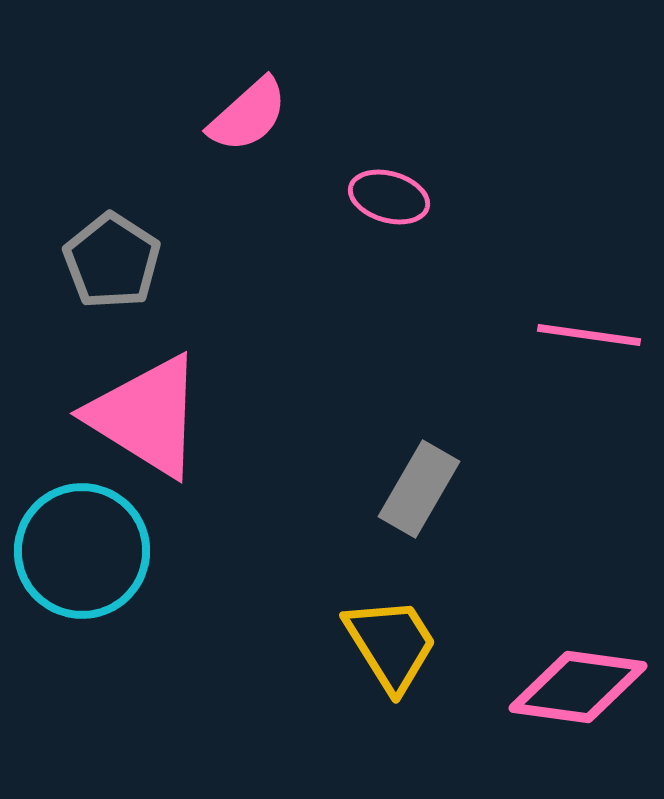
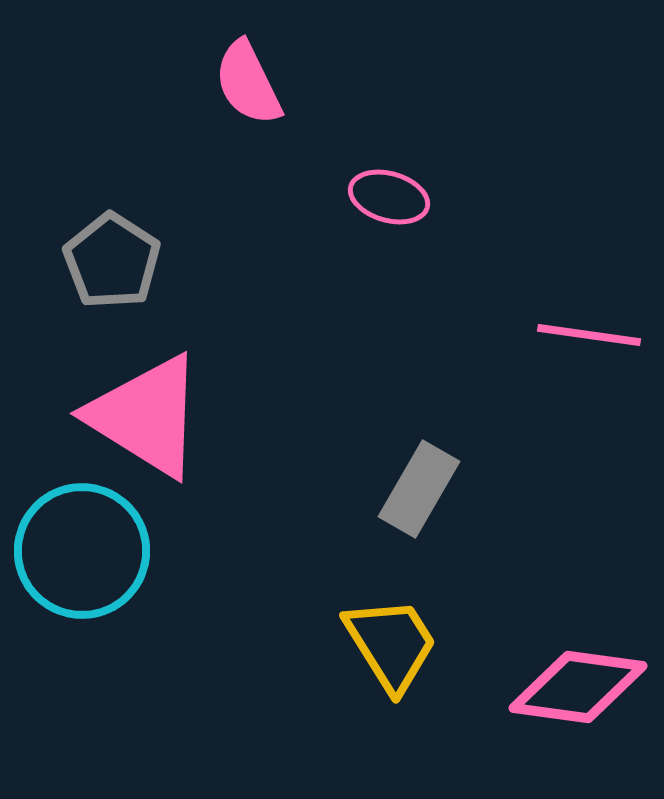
pink semicircle: moved 32 px up; rotated 106 degrees clockwise
